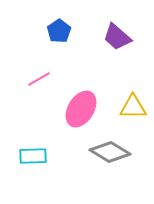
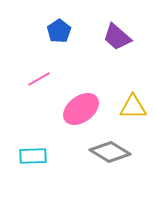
pink ellipse: rotated 21 degrees clockwise
